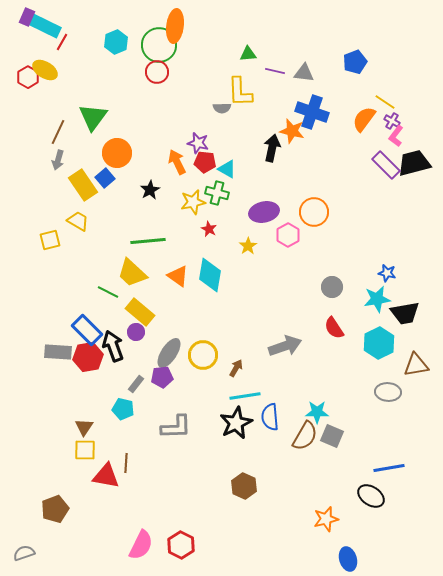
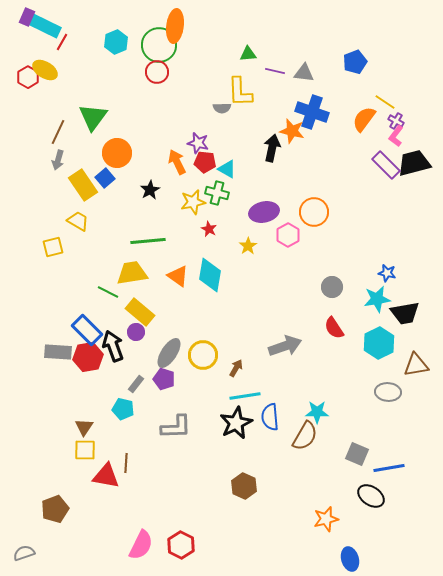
purple cross at (392, 121): moved 4 px right
yellow square at (50, 240): moved 3 px right, 7 px down
yellow trapezoid at (132, 273): rotated 128 degrees clockwise
purple pentagon at (162, 377): moved 2 px right, 2 px down; rotated 25 degrees clockwise
gray square at (332, 436): moved 25 px right, 18 px down
blue ellipse at (348, 559): moved 2 px right
